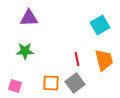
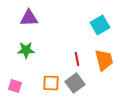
green star: moved 1 px right, 1 px up
